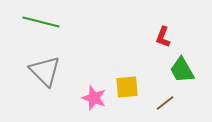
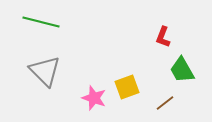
yellow square: rotated 15 degrees counterclockwise
